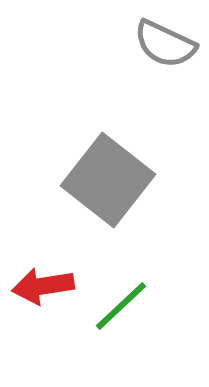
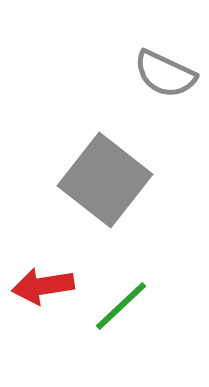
gray semicircle: moved 30 px down
gray square: moved 3 px left
